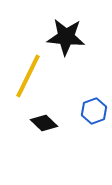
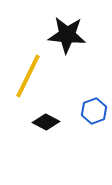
black star: moved 1 px right, 2 px up
black diamond: moved 2 px right, 1 px up; rotated 16 degrees counterclockwise
